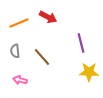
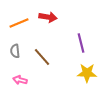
red arrow: rotated 18 degrees counterclockwise
yellow star: moved 2 px left, 1 px down
